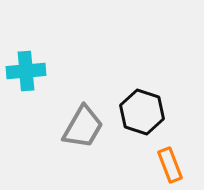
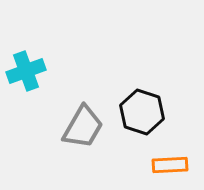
cyan cross: rotated 15 degrees counterclockwise
orange rectangle: rotated 72 degrees counterclockwise
